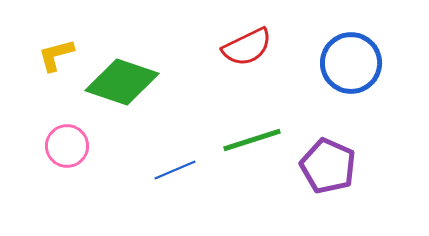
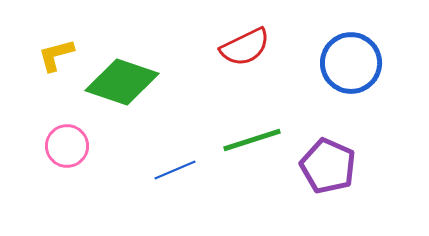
red semicircle: moved 2 px left
